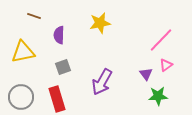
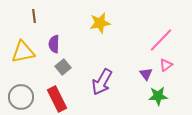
brown line: rotated 64 degrees clockwise
purple semicircle: moved 5 px left, 9 px down
gray square: rotated 21 degrees counterclockwise
red rectangle: rotated 10 degrees counterclockwise
